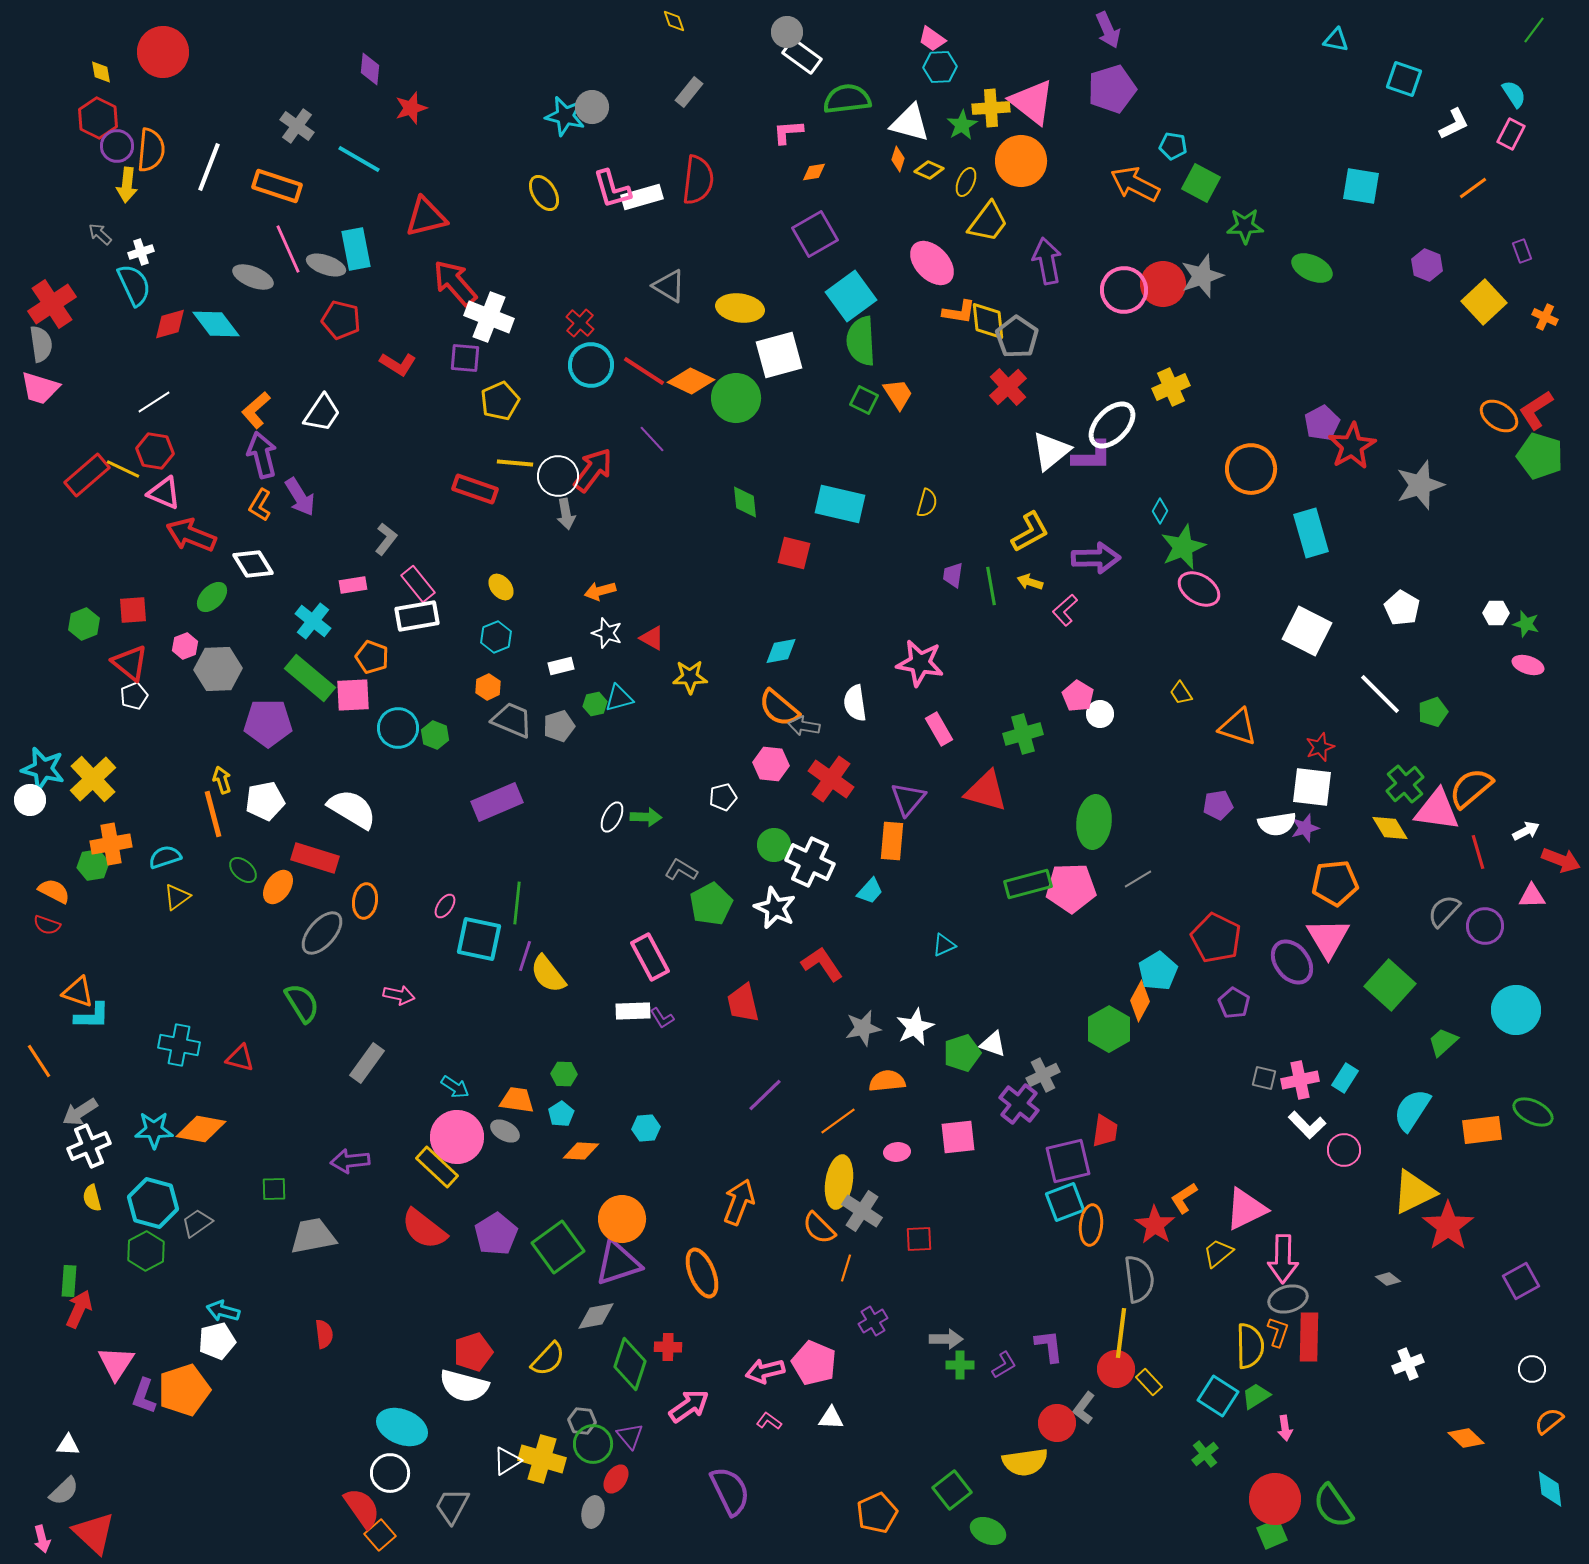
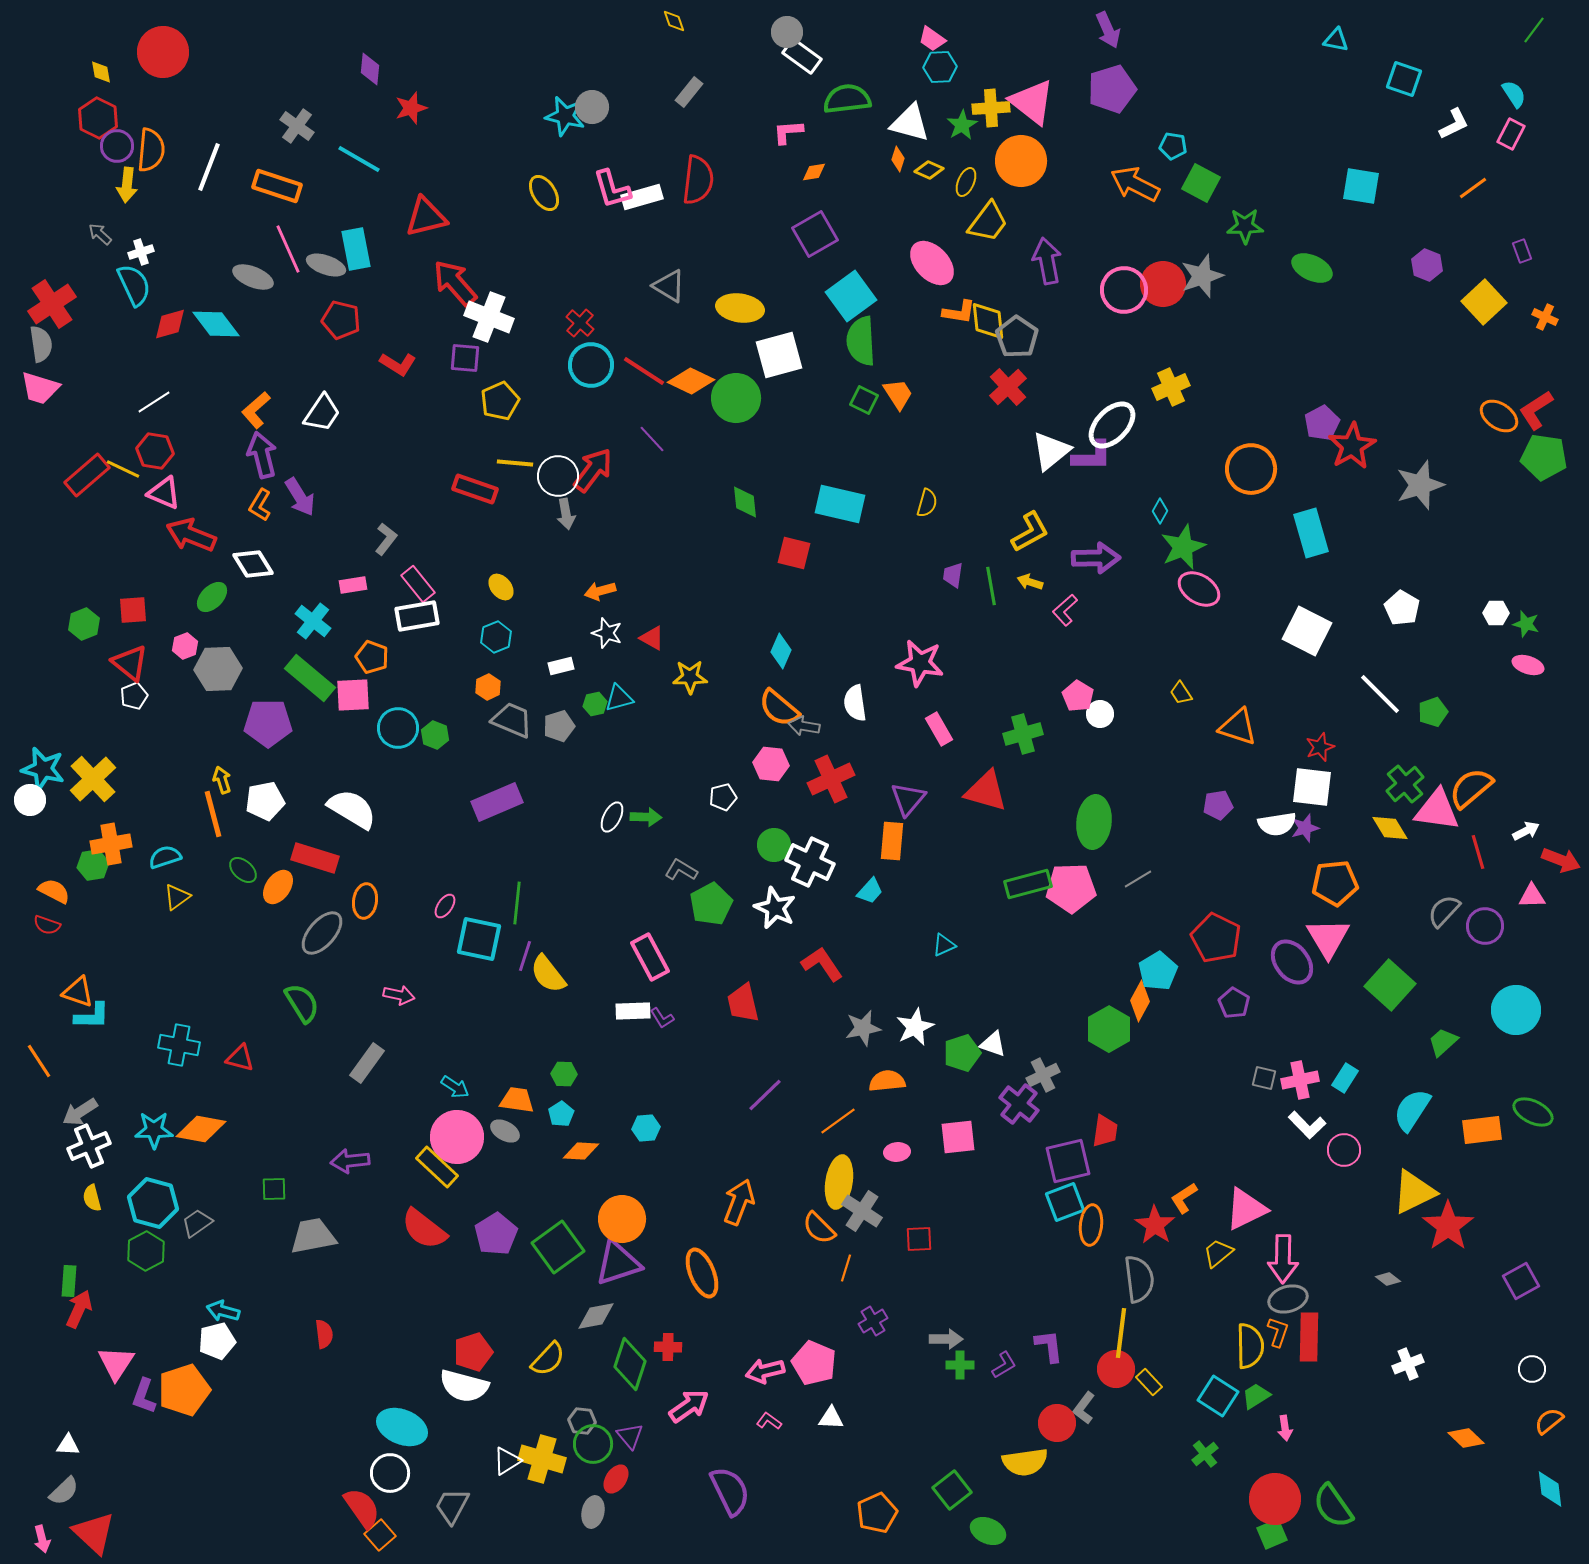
green pentagon at (1540, 456): moved 4 px right, 1 px down; rotated 9 degrees counterclockwise
cyan diamond at (781, 651): rotated 56 degrees counterclockwise
red cross at (831, 779): rotated 30 degrees clockwise
